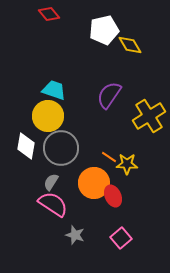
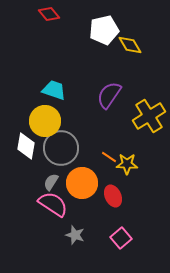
yellow circle: moved 3 px left, 5 px down
orange circle: moved 12 px left
